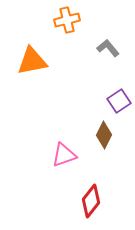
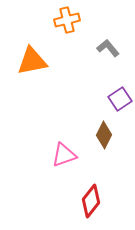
purple square: moved 1 px right, 2 px up
